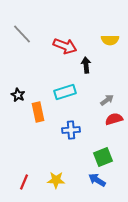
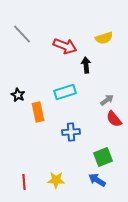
yellow semicircle: moved 6 px left, 2 px up; rotated 18 degrees counterclockwise
red semicircle: rotated 114 degrees counterclockwise
blue cross: moved 2 px down
red line: rotated 28 degrees counterclockwise
